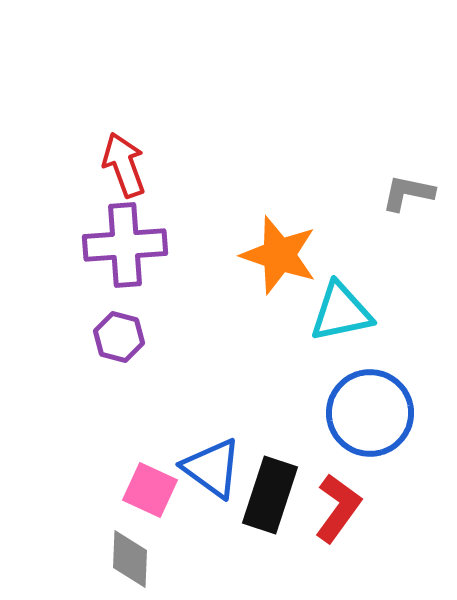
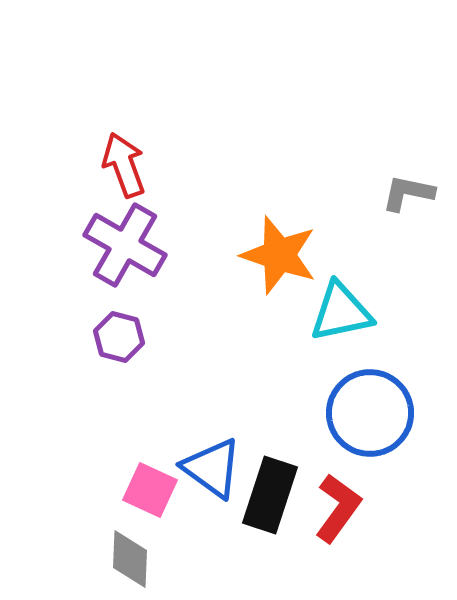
purple cross: rotated 34 degrees clockwise
